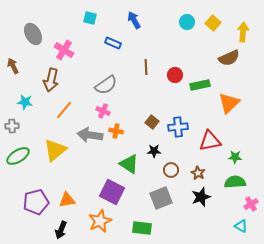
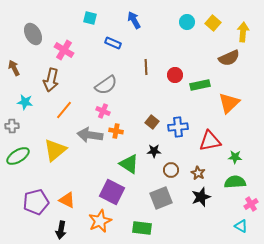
brown arrow at (13, 66): moved 1 px right, 2 px down
orange triangle at (67, 200): rotated 36 degrees clockwise
black arrow at (61, 230): rotated 12 degrees counterclockwise
